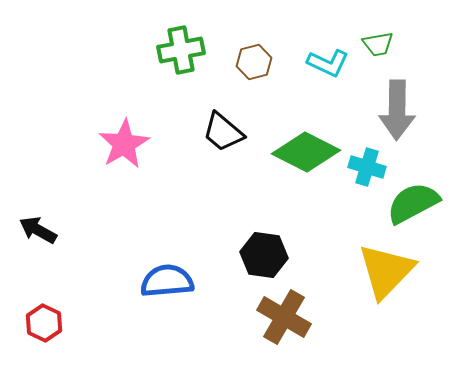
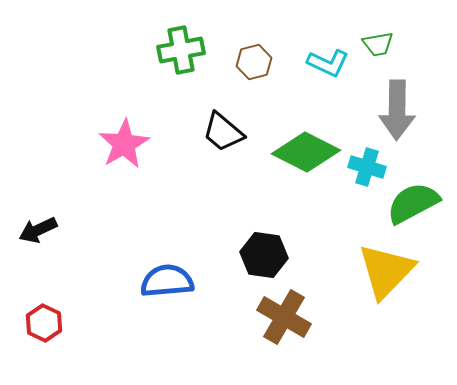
black arrow: rotated 54 degrees counterclockwise
